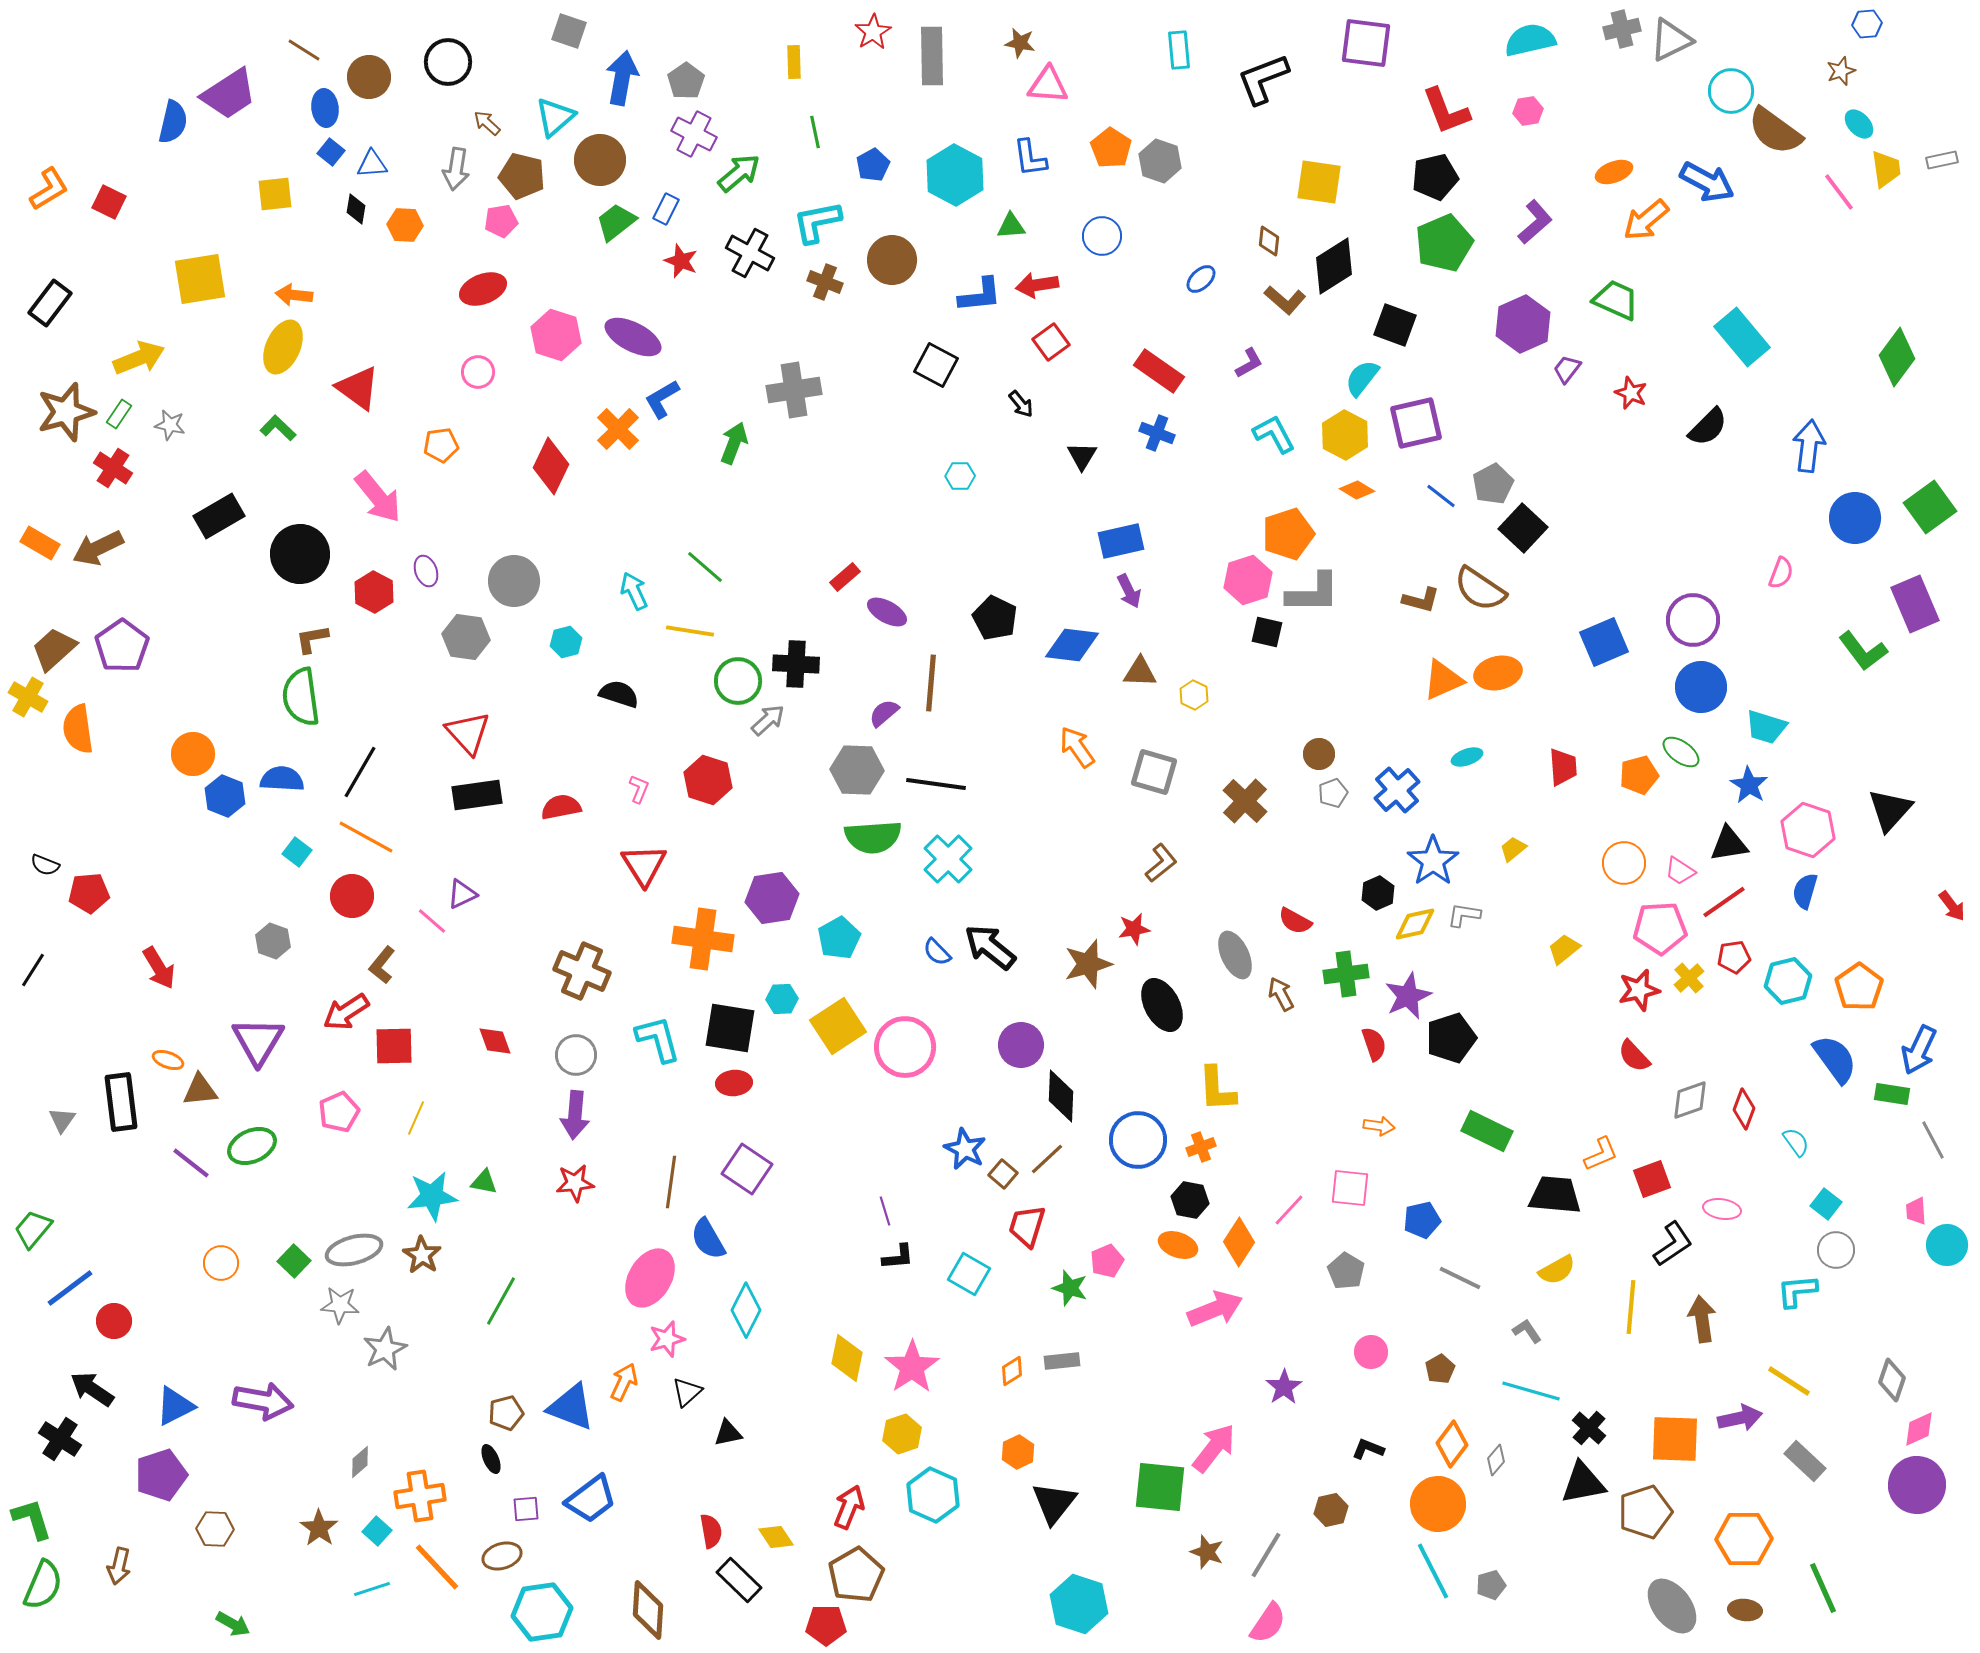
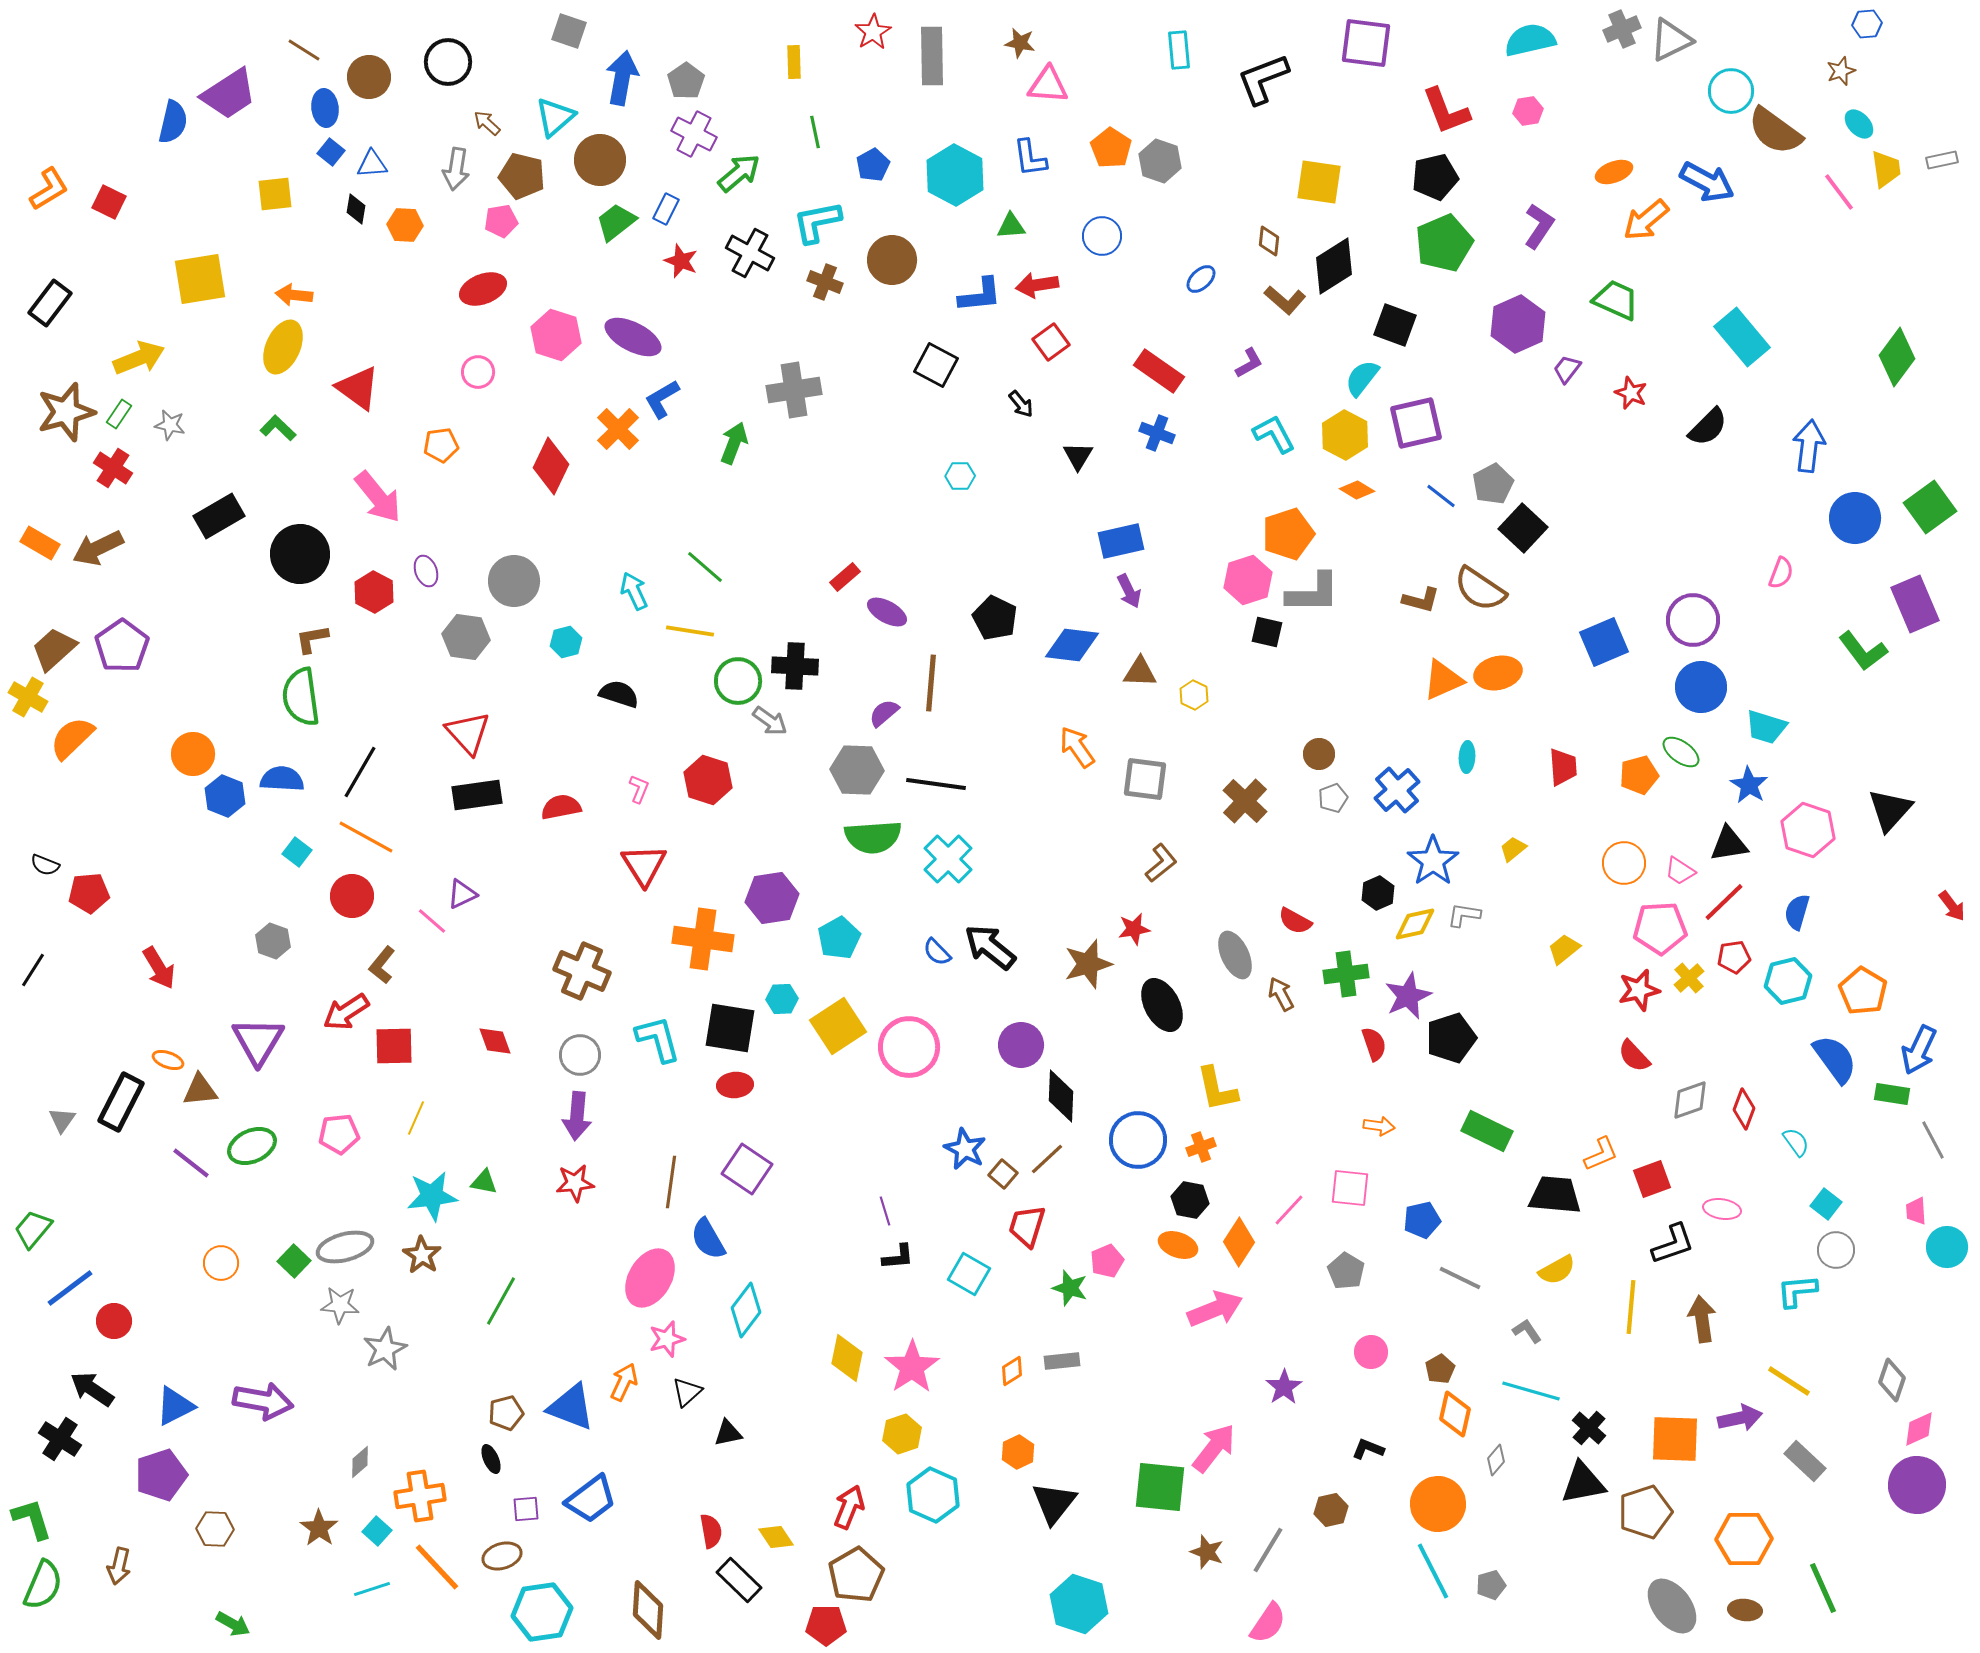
gray cross at (1622, 29): rotated 9 degrees counterclockwise
purple L-shape at (1535, 222): moved 4 px right, 4 px down; rotated 15 degrees counterclockwise
purple hexagon at (1523, 324): moved 5 px left
black triangle at (1082, 456): moved 4 px left
black cross at (796, 664): moved 1 px left, 2 px down
gray arrow at (768, 720): moved 2 px right, 1 px down; rotated 78 degrees clockwise
orange semicircle at (78, 729): moved 6 px left, 9 px down; rotated 54 degrees clockwise
cyan ellipse at (1467, 757): rotated 68 degrees counterclockwise
gray square at (1154, 772): moved 9 px left, 7 px down; rotated 9 degrees counterclockwise
gray pentagon at (1333, 793): moved 5 px down
blue semicircle at (1805, 891): moved 8 px left, 21 px down
red line at (1724, 902): rotated 9 degrees counterclockwise
orange pentagon at (1859, 987): moved 4 px right, 4 px down; rotated 6 degrees counterclockwise
pink circle at (905, 1047): moved 4 px right
gray circle at (576, 1055): moved 4 px right
red ellipse at (734, 1083): moved 1 px right, 2 px down
yellow L-shape at (1217, 1089): rotated 9 degrees counterclockwise
black rectangle at (121, 1102): rotated 34 degrees clockwise
pink pentagon at (339, 1112): moved 22 px down; rotated 18 degrees clockwise
purple arrow at (575, 1115): moved 2 px right, 1 px down
black L-shape at (1673, 1244): rotated 15 degrees clockwise
cyan circle at (1947, 1245): moved 2 px down
gray ellipse at (354, 1250): moved 9 px left, 3 px up
cyan diamond at (746, 1310): rotated 10 degrees clockwise
orange diamond at (1452, 1444): moved 3 px right, 30 px up; rotated 24 degrees counterclockwise
gray line at (1266, 1555): moved 2 px right, 5 px up
